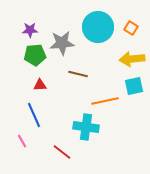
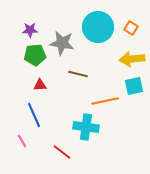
gray star: rotated 15 degrees clockwise
